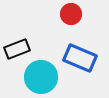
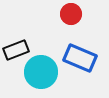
black rectangle: moved 1 px left, 1 px down
cyan circle: moved 5 px up
